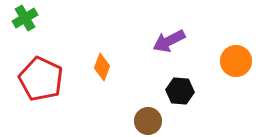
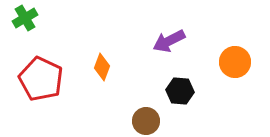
orange circle: moved 1 px left, 1 px down
brown circle: moved 2 px left
